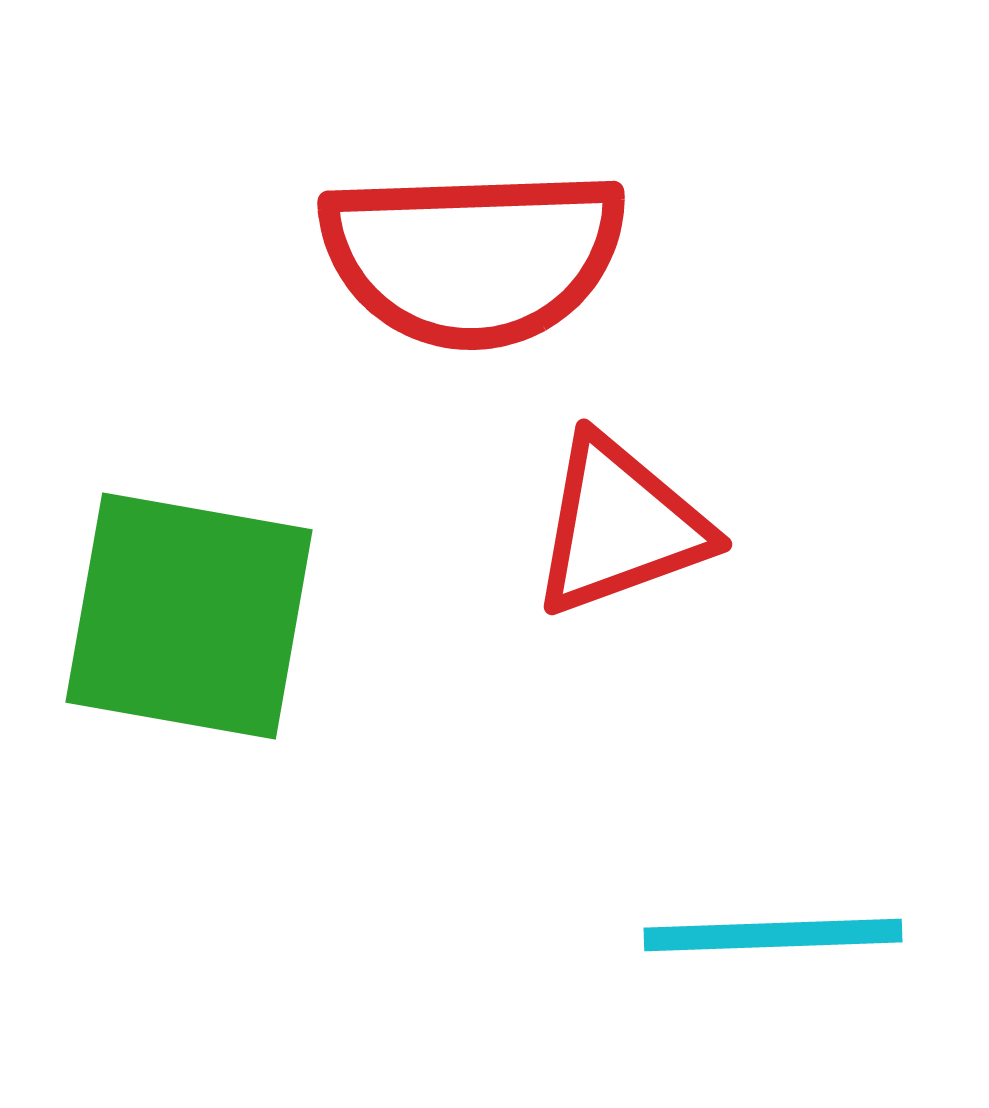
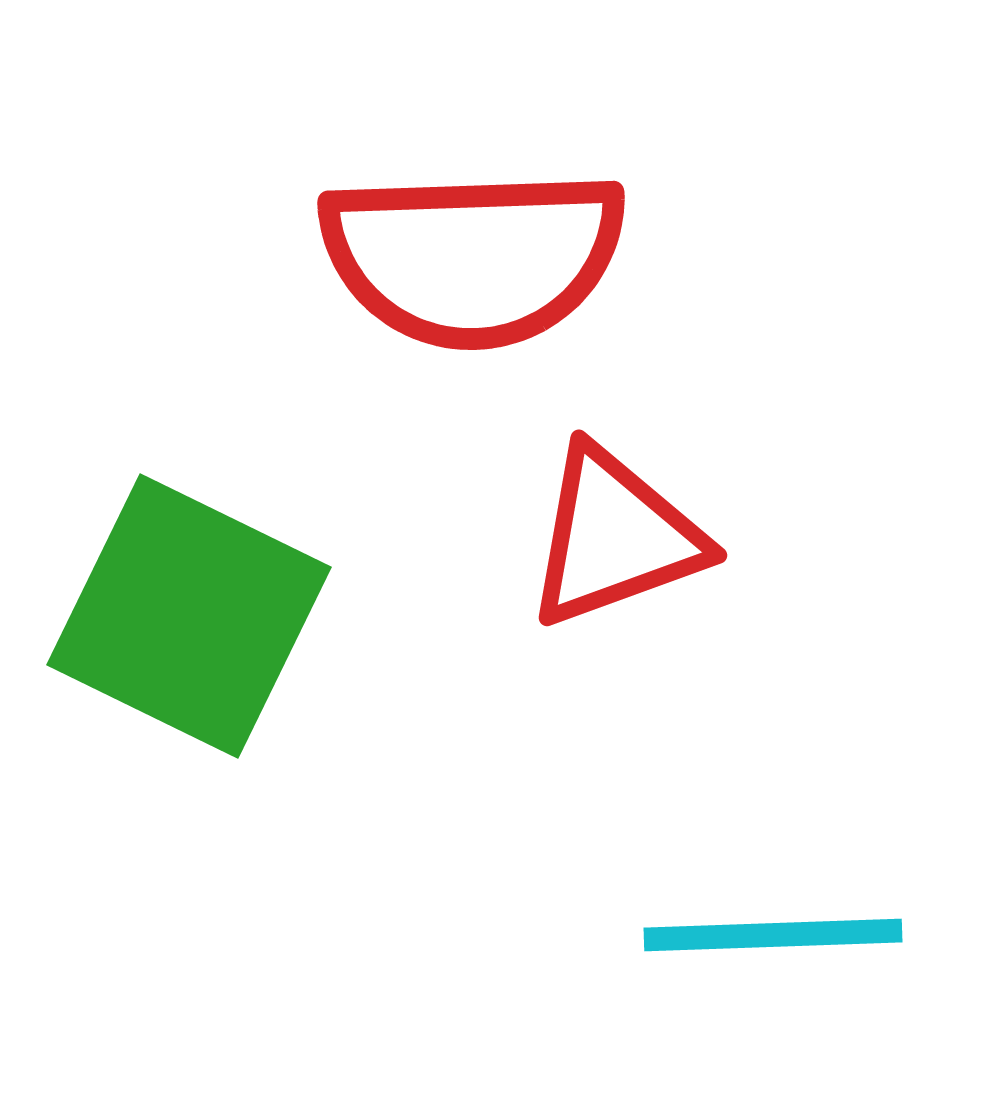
red triangle: moved 5 px left, 11 px down
green square: rotated 16 degrees clockwise
